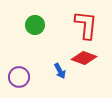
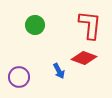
red L-shape: moved 4 px right
blue arrow: moved 1 px left
